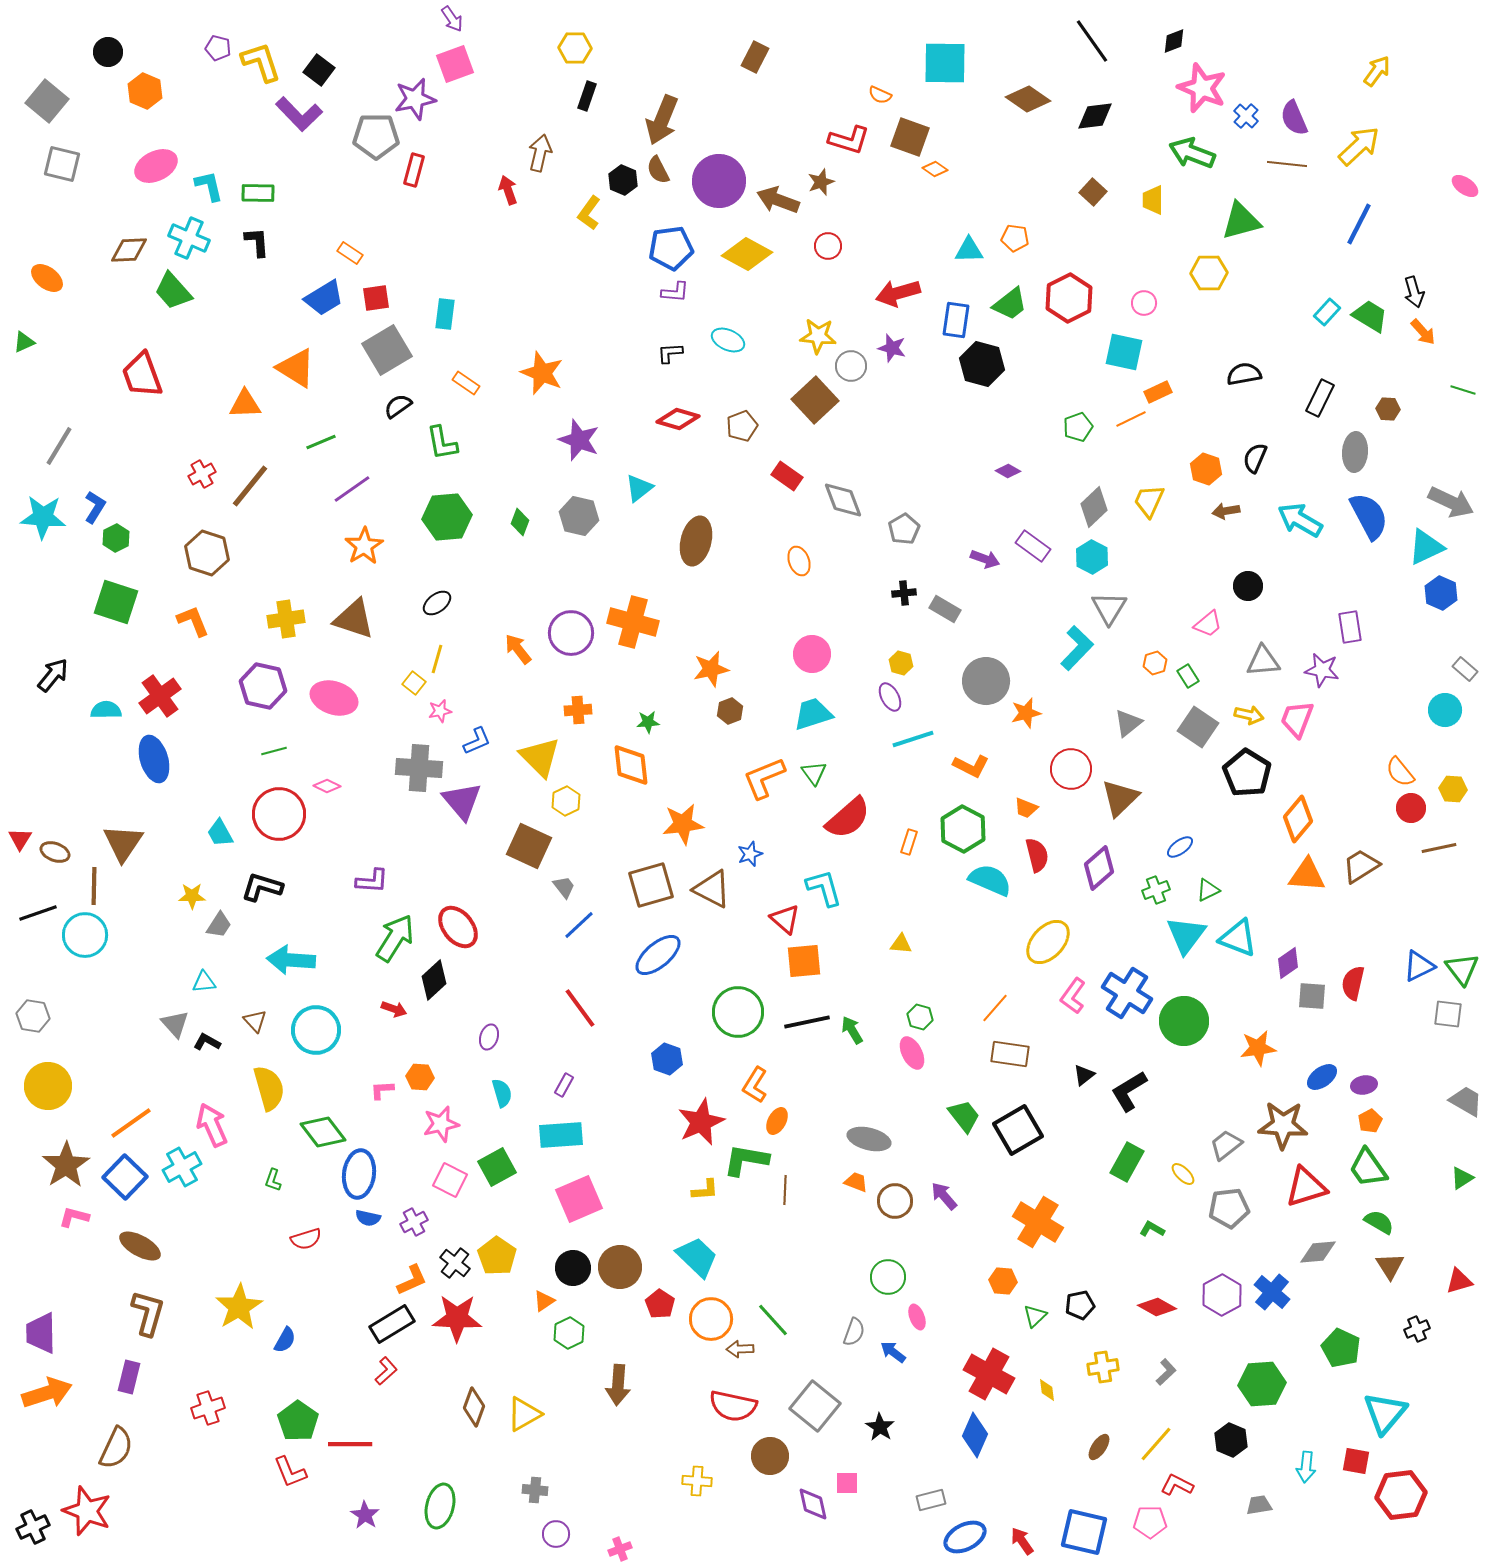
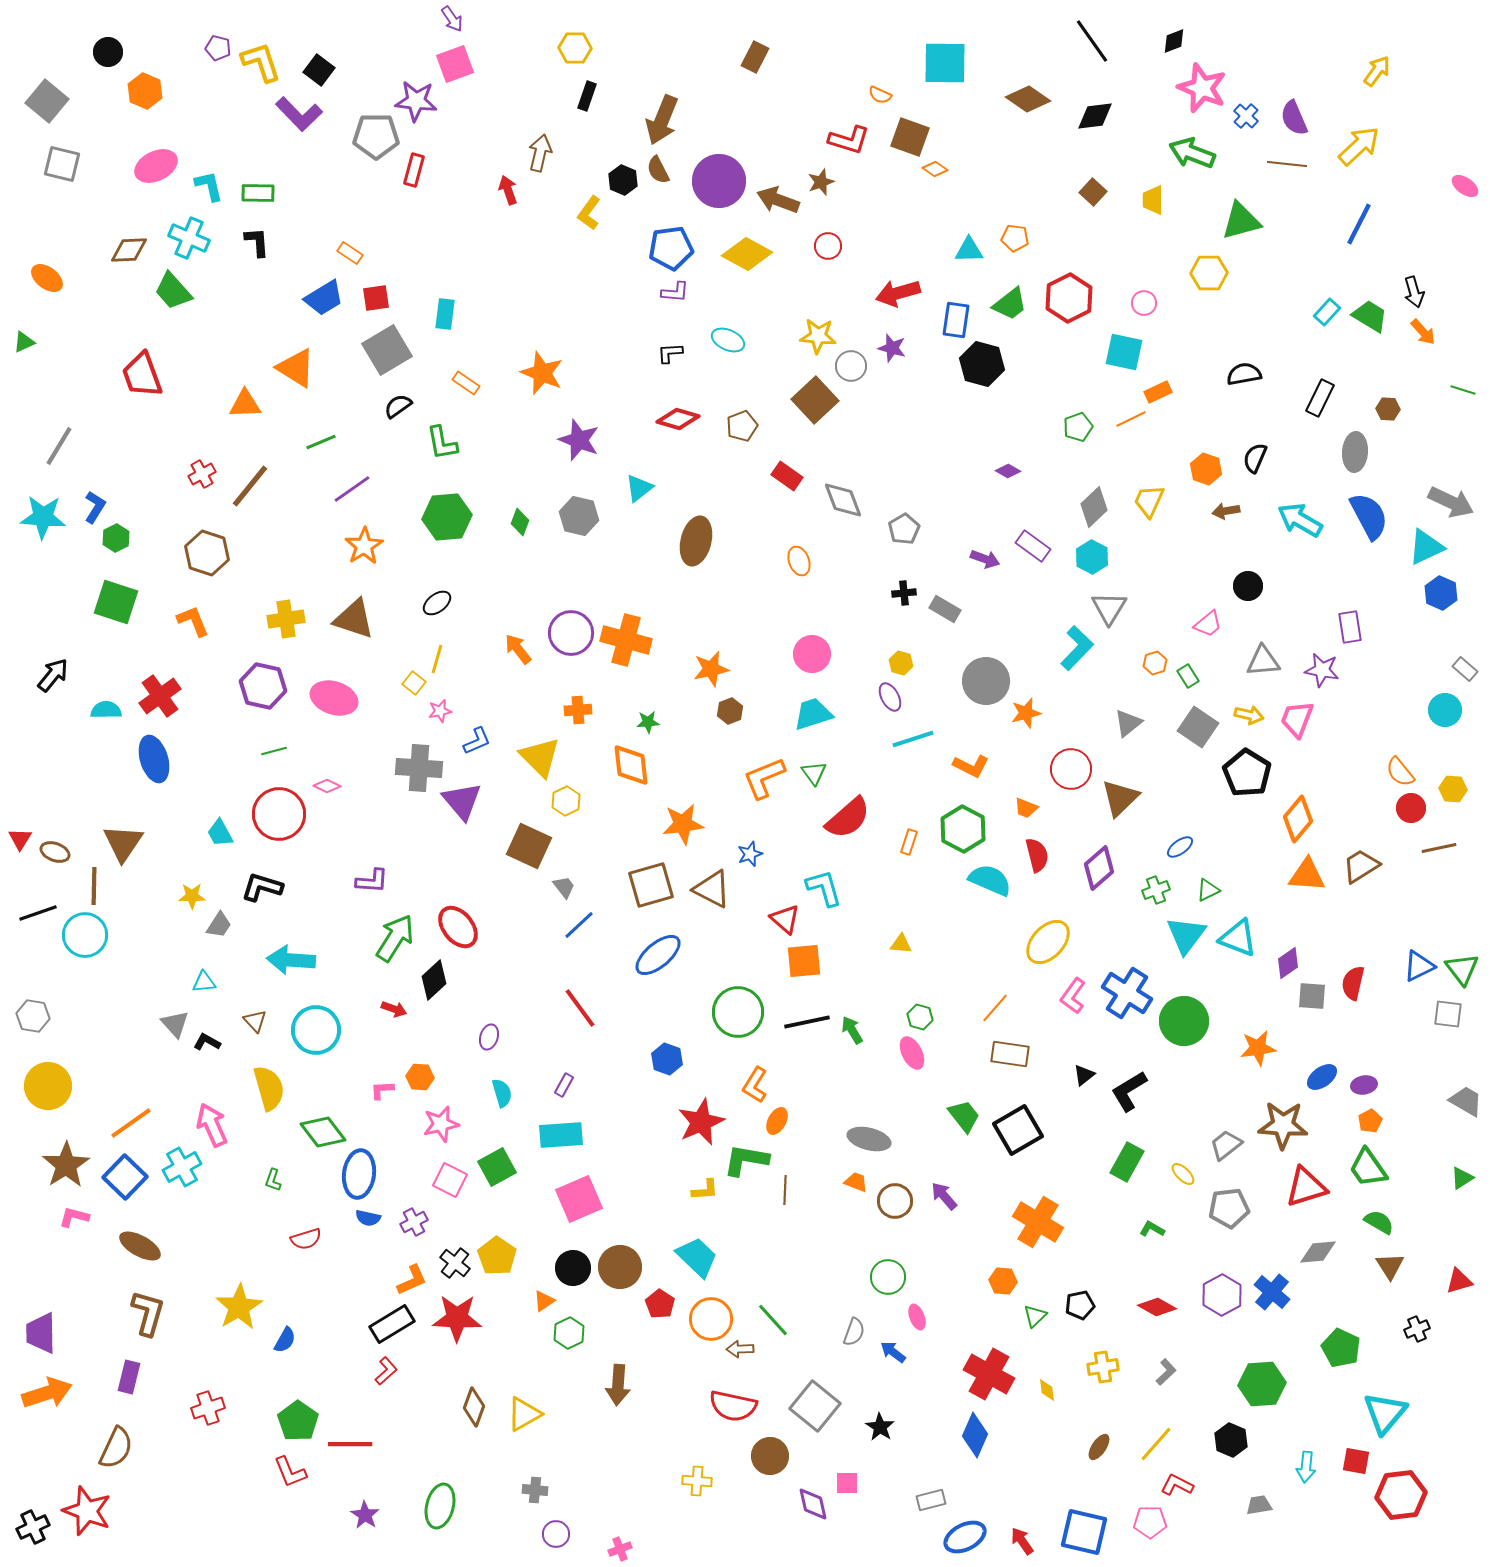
purple star at (415, 99): moved 1 px right, 2 px down; rotated 18 degrees clockwise
orange cross at (633, 622): moved 7 px left, 18 px down
